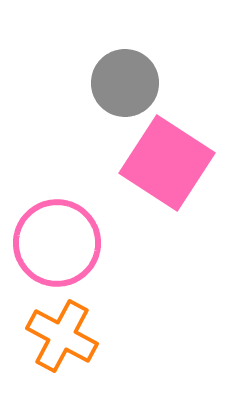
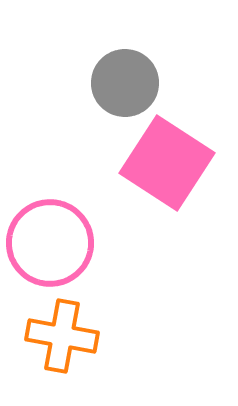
pink circle: moved 7 px left
orange cross: rotated 18 degrees counterclockwise
